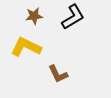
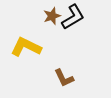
brown star: moved 18 px right; rotated 12 degrees counterclockwise
brown L-shape: moved 6 px right, 4 px down
